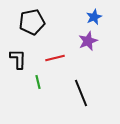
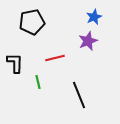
black L-shape: moved 3 px left, 4 px down
black line: moved 2 px left, 2 px down
